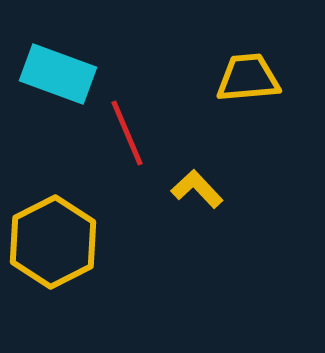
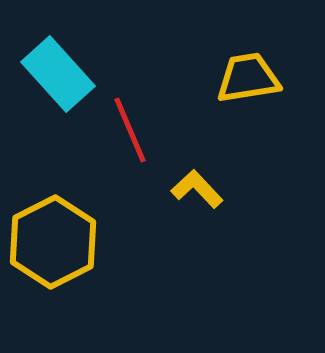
cyan rectangle: rotated 28 degrees clockwise
yellow trapezoid: rotated 4 degrees counterclockwise
red line: moved 3 px right, 3 px up
